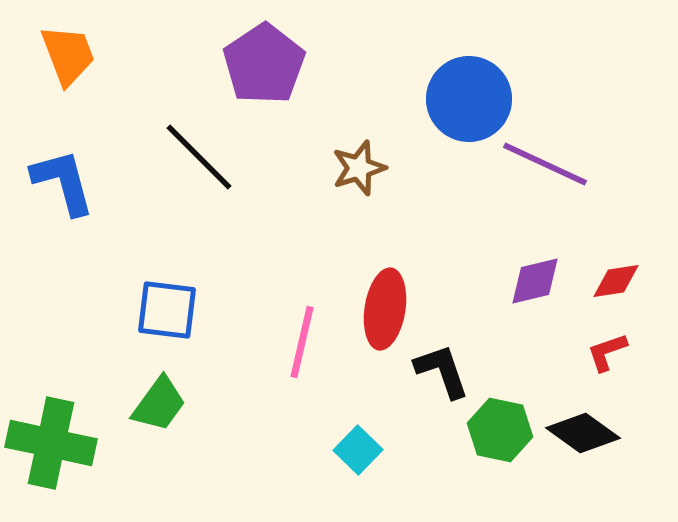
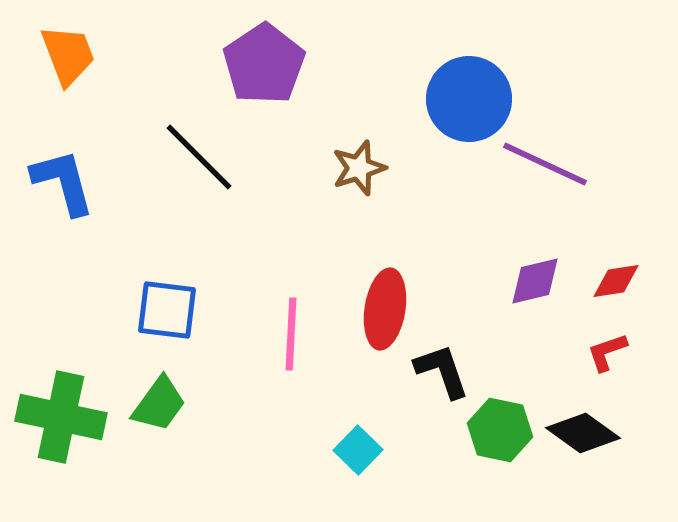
pink line: moved 11 px left, 8 px up; rotated 10 degrees counterclockwise
green cross: moved 10 px right, 26 px up
